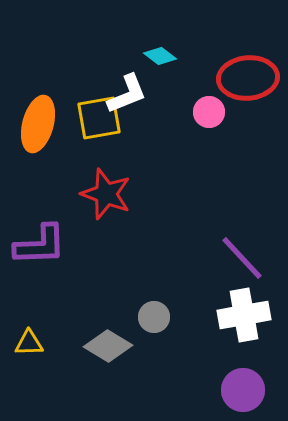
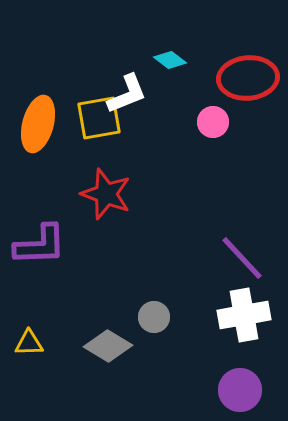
cyan diamond: moved 10 px right, 4 px down
pink circle: moved 4 px right, 10 px down
purple circle: moved 3 px left
